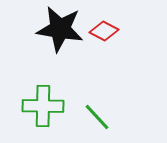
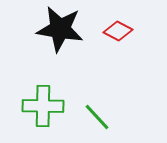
red diamond: moved 14 px right
